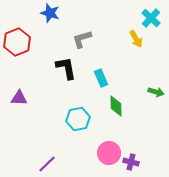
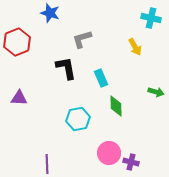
cyan cross: rotated 30 degrees counterclockwise
yellow arrow: moved 1 px left, 8 px down
purple line: rotated 48 degrees counterclockwise
